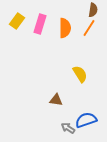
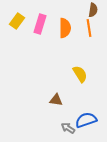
orange line: rotated 42 degrees counterclockwise
